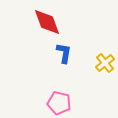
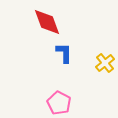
blue L-shape: rotated 10 degrees counterclockwise
pink pentagon: rotated 15 degrees clockwise
